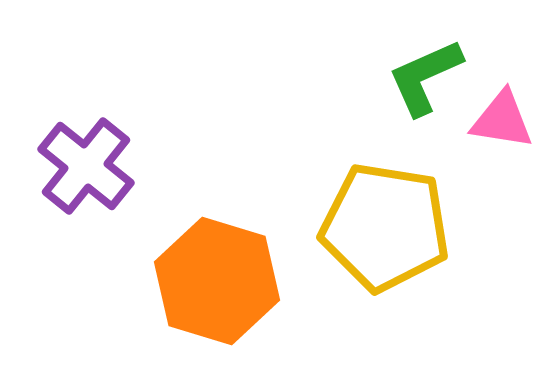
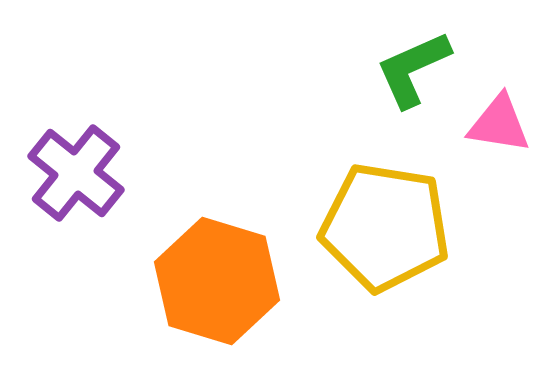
green L-shape: moved 12 px left, 8 px up
pink triangle: moved 3 px left, 4 px down
purple cross: moved 10 px left, 7 px down
